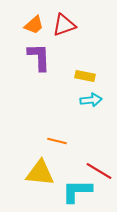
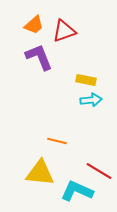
red triangle: moved 6 px down
purple L-shape: rotated 20 degrees counterclockwise
yellow rectangle: moved 1 px right, 4 px down
cyan L-shape: rotated 24 degrees clockwise
